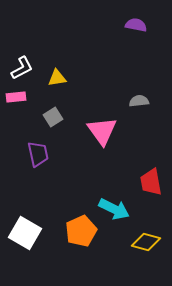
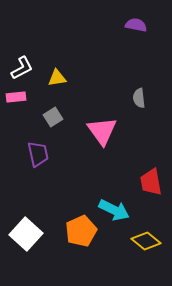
gray semicircle: moved 3 px up; rotated 90 degrees counterclockwise
cyan arrow: moved 1 px down
white square: moved 1 px right, 1 px down; rotated 12 degrees clockwise
yellow diamond: moved 1 px up; rotated 24 degrees clockwise
